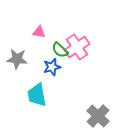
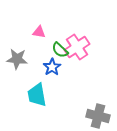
blue star: rotated 18 degrees counterclockwise
gray cross: rotated 30 degrees counterclockwise
